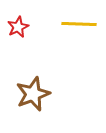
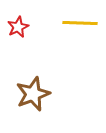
yellow line: moved 1 px right, 1 px up
